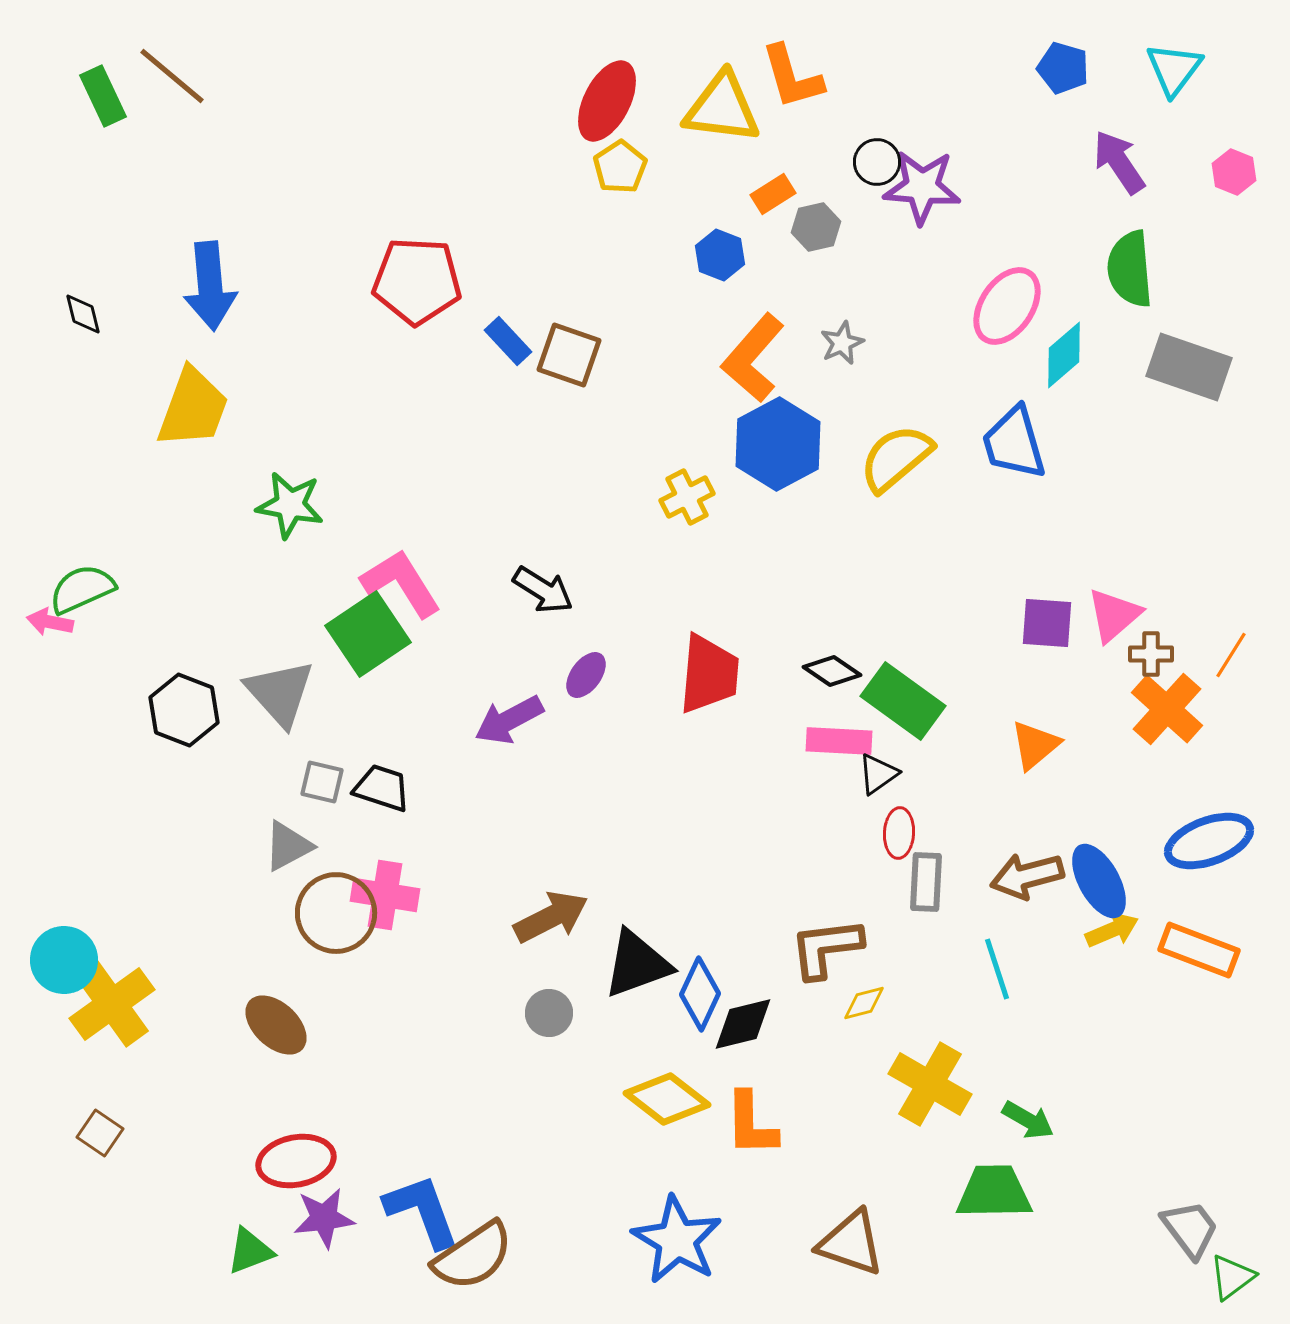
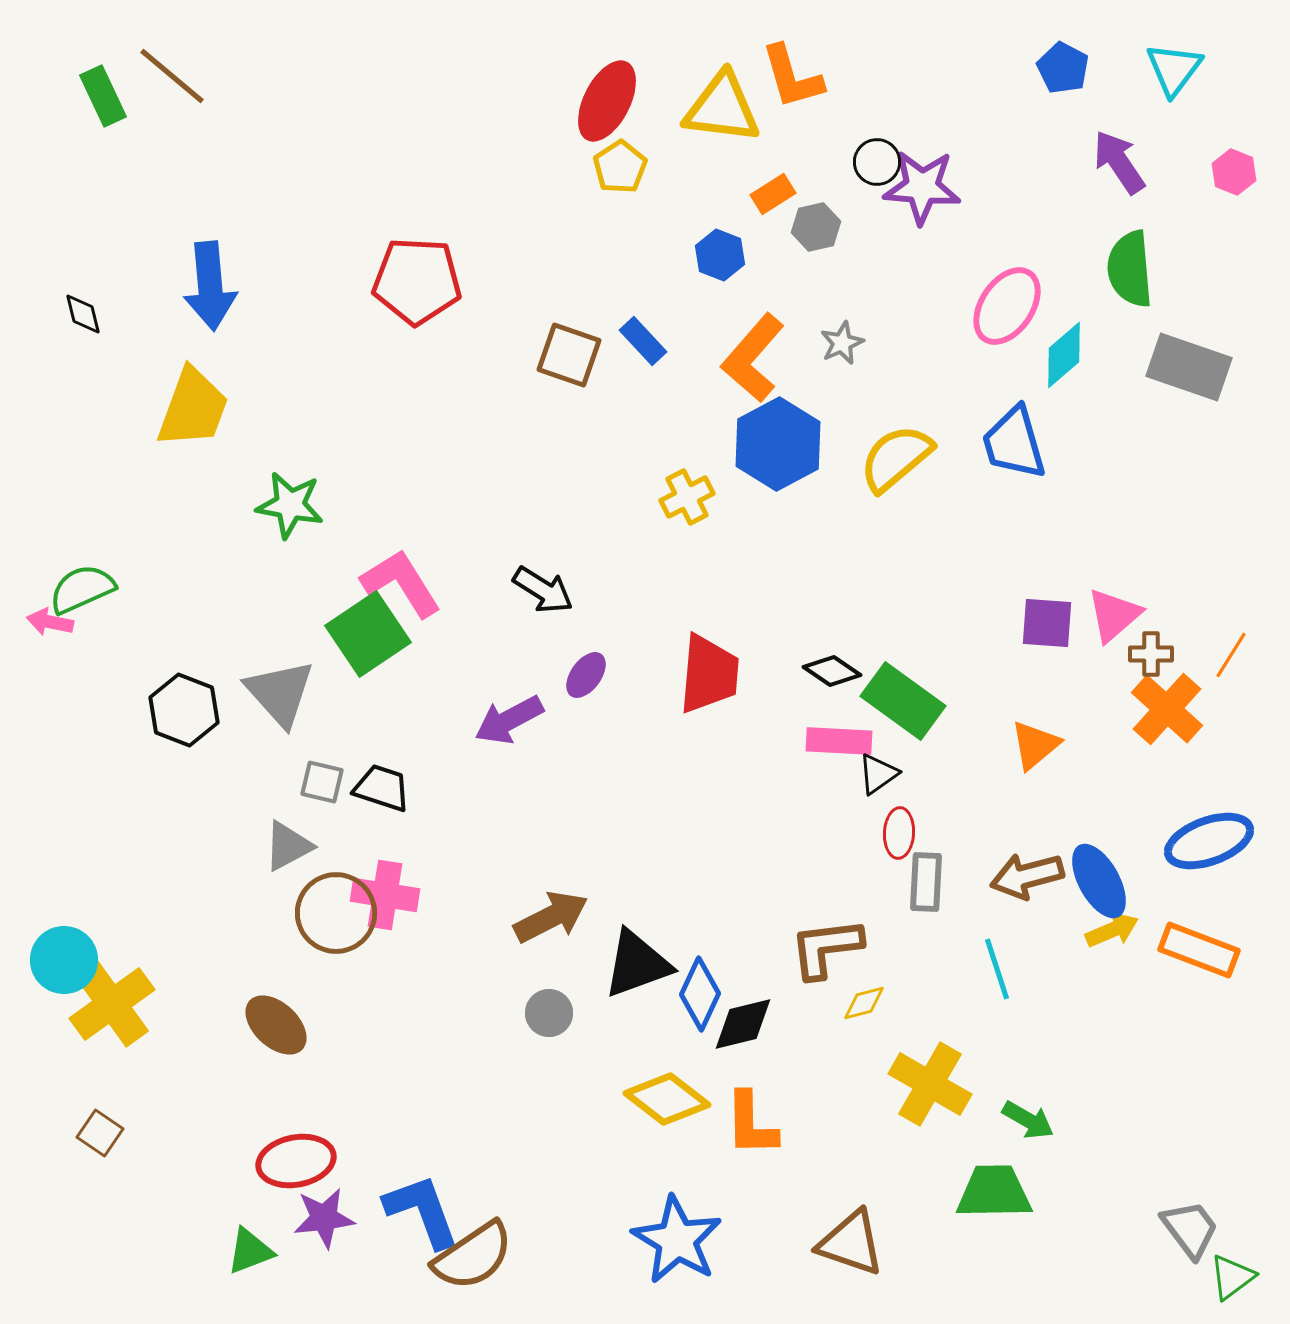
blue pentagon at (1063, 68): rotated 12 degrees clockwise
blue rectangle at (508, 341): moved 135 px right
